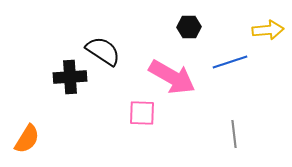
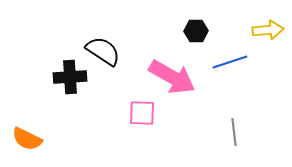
black hexagon: moved 7 px right, 4 px down
gray line: moved 2 px up
orange semicircle: rotated 84 degrees clockwise
